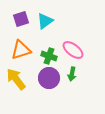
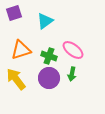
purple square: moved 7 px left, 6 px up
